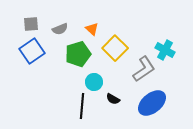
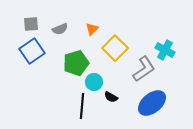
orange triangle: rotated 32 degrees clockwise
green pentagon: moved 2 px left, 9 px down
black semicircle: moved 2 px left, 2 px up
